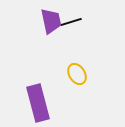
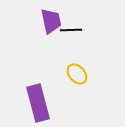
black line: moved 8 px down; rotated 15 degrees clockwise
yellow ellipse: rotated 10 degrees counterclockwise
